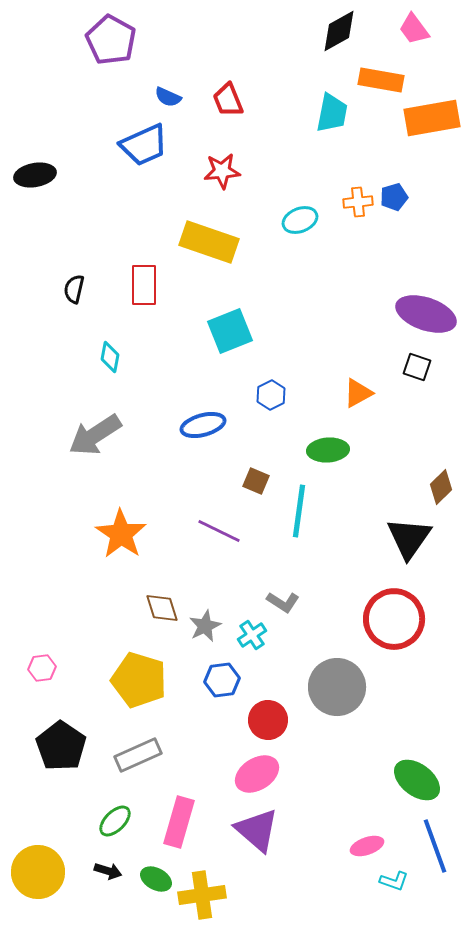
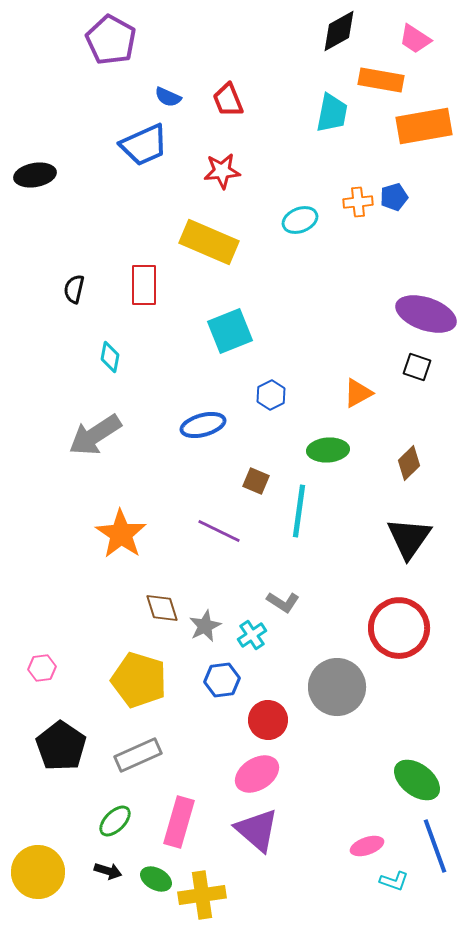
pink trapezoid at (414, 29): moved 1 px right, 10 px down; rotated 20 degrees counterclockwise
orange rectangle at (432, 118): moved 8 px left, 8 px down
yellow rectangle at (209, 242): rotated 4 degrees clockwise
brown diamond at (441, 487): moved 32 px left, 24 px up
red circle at (394, 619): moved 5 px right, 9 px down
